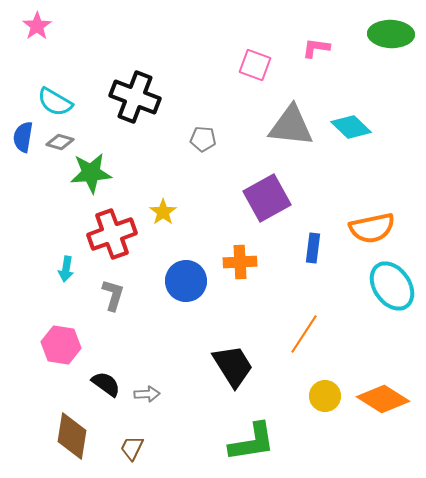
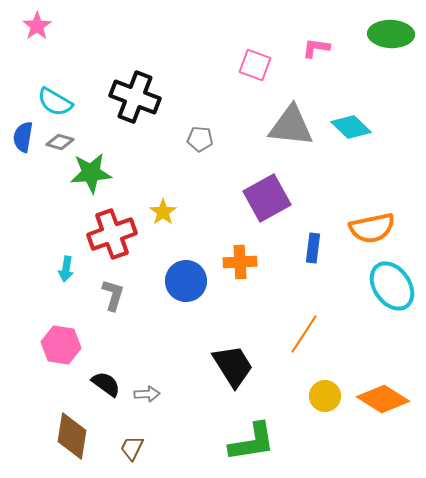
gray pentagon: moved 3 px left
